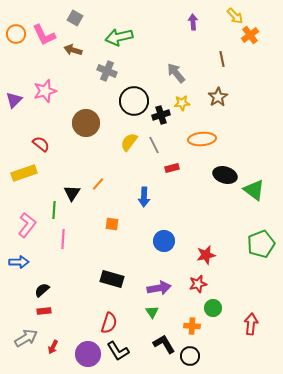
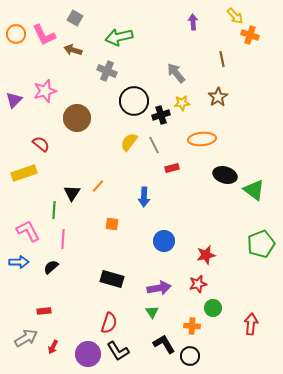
orange cross at (250, 35): rotated 36 degrees counterclockwise
brown circle at (86, 123): moved 9 px left, 5 px up
orange line at (98, 184): moved 2 px down
pink L-shape at (27, 225): moved 1 px right, 6 px down; rotated 65 degrees counterclockwise
black semicircle at (42, 290): moved 9 px right, 23 px up
